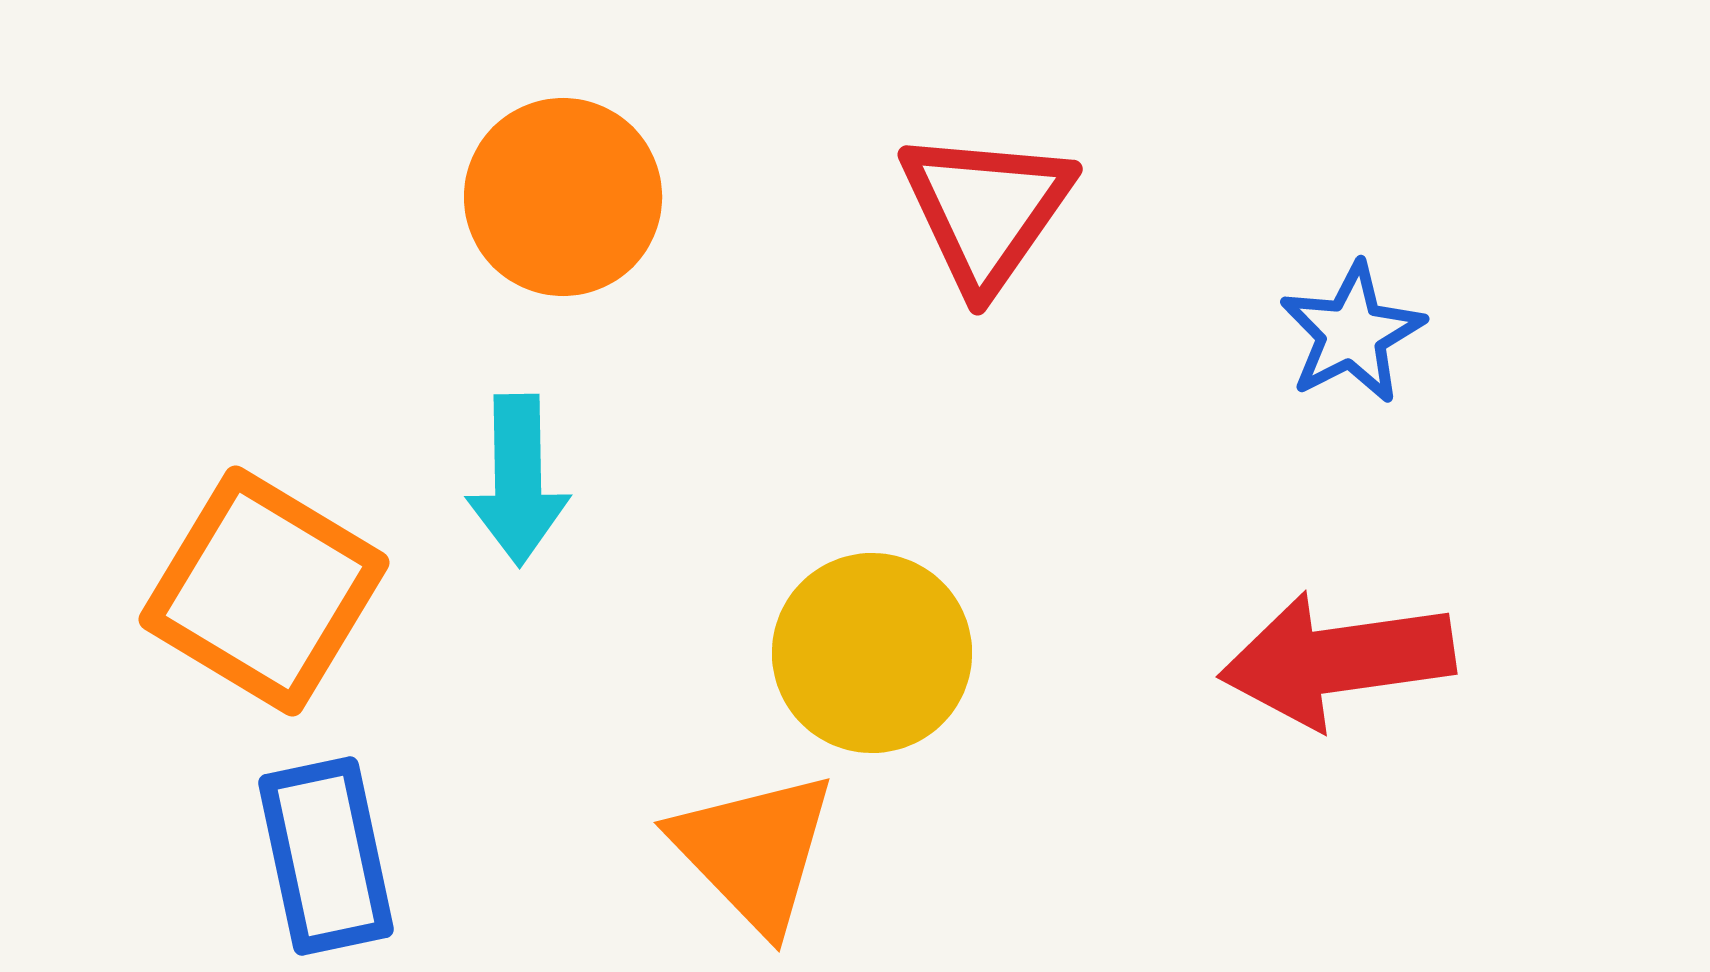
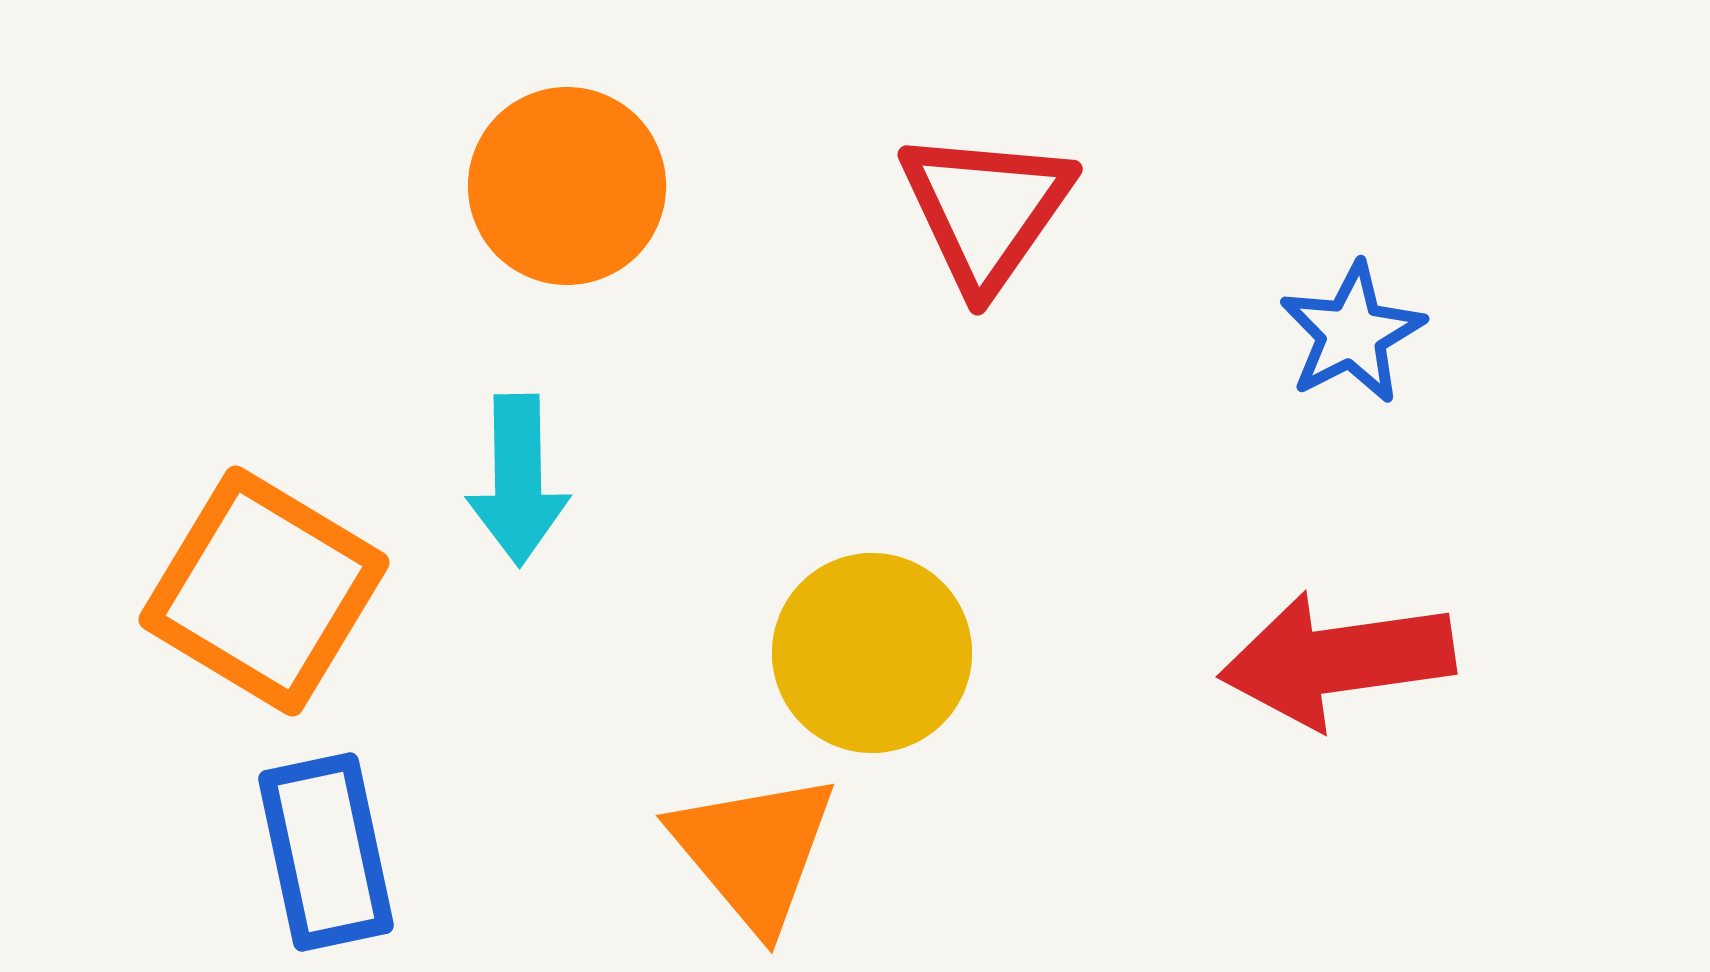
orange circle: moved 4 px right, 11 px up
orange triangle: rotated 4 degrees clockwise
blue rectangle: moved 4 px up
